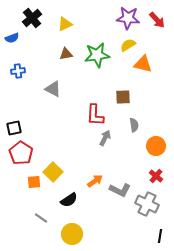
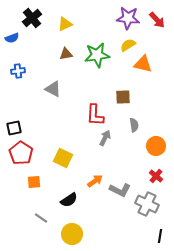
yellow square: moved 10 px right, 14 px up; rotated 18 degrees counterclockwise
